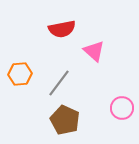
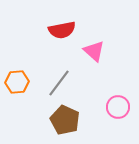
red semicircle: moved 1 px down
orange hexagon: moved 3 px left, 8 px down
pink circle: moved 4 px left, 1 px up
